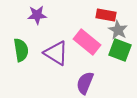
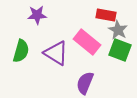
green semicircle: moved 1 px down; rotated 25 degrees clockwise
